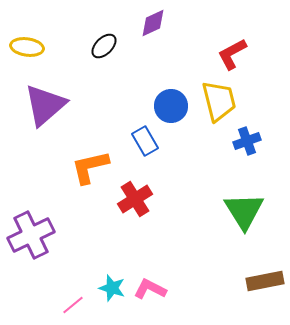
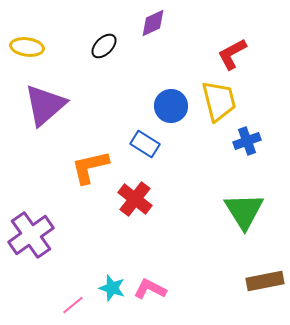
blue rectangle: moved 3 px down; rotated 28 degrees counterclockwise
red cross: rotated 20 degrees counterclockwise
purple cross: rotated 9 degrees counterclockwise
